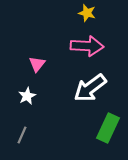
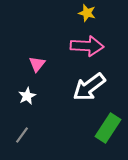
white arrow: moved 1 px left, 1 px up
green rectangle: rotated 8 degrees clockwise
gray line: rotated 12 degrees clockwise
